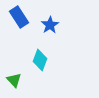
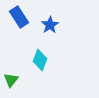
green triangle: moved 3 px left; rotated 21 degrees clockwise
